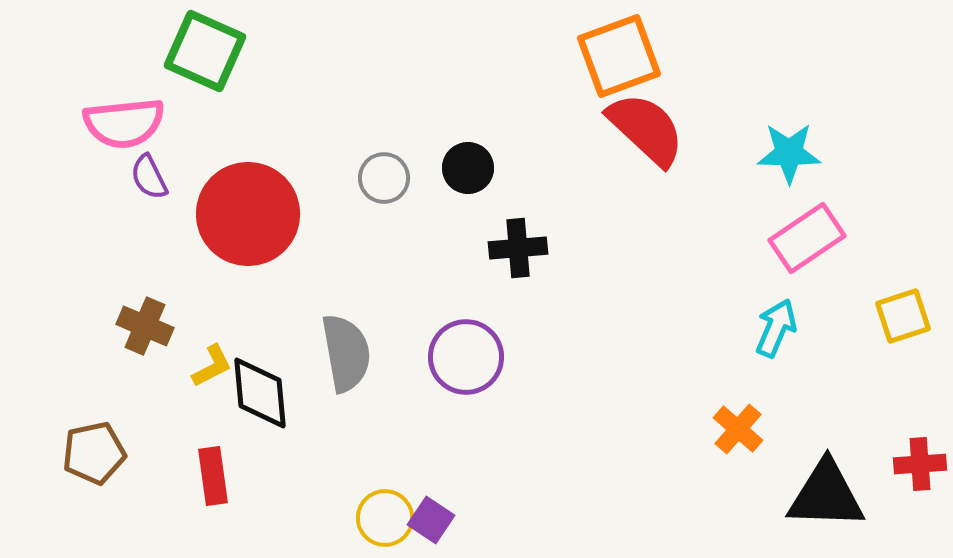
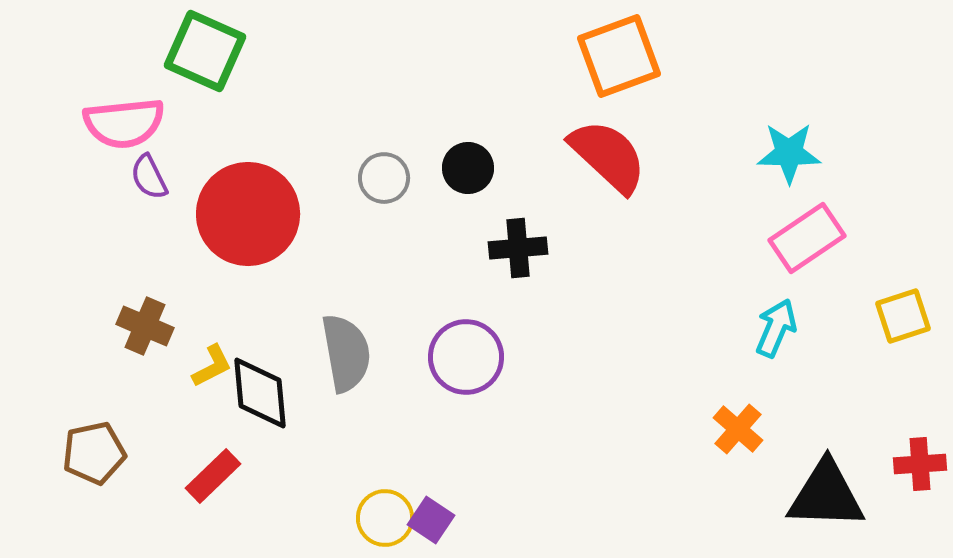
red semicircle: moved 38 px left, 27 px down
red rectangle: rotated 54 degrees clockwise
